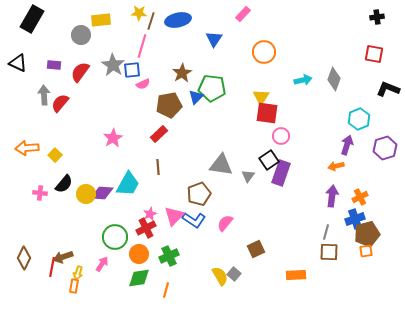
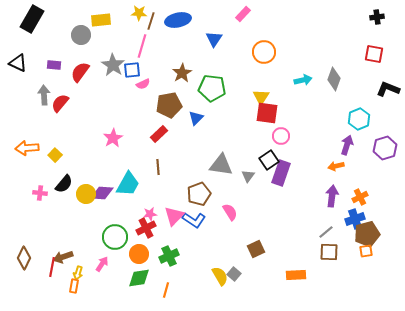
blue triangle at (196, 97): moved 21 px down
pink star at (150, 214): rotated 16 degrees clockwise
pink semicircle at (225, 223): moved 5 px right, 11 px up; rotated 108 degrees clockwise
gray line at (326, 232): rotated 35 degrees clockwise
